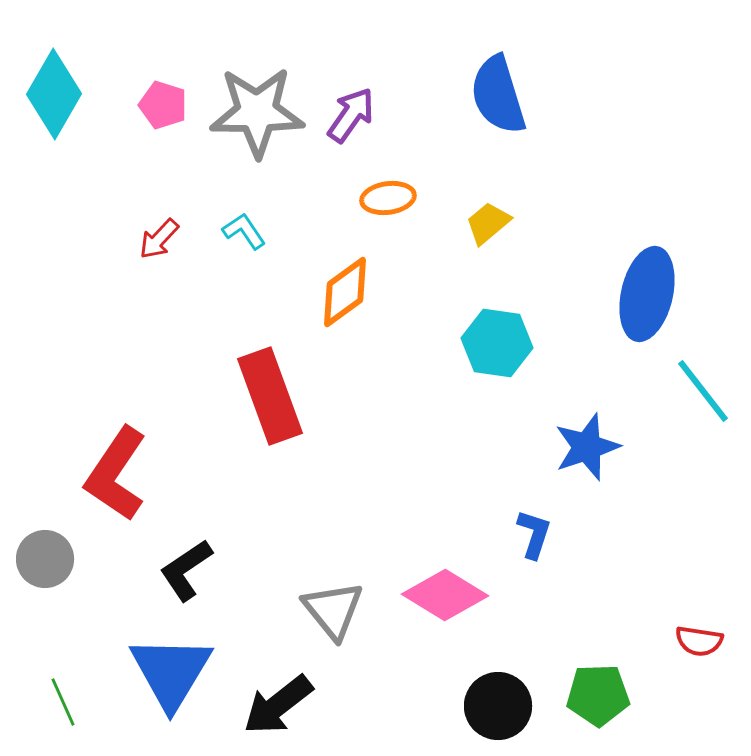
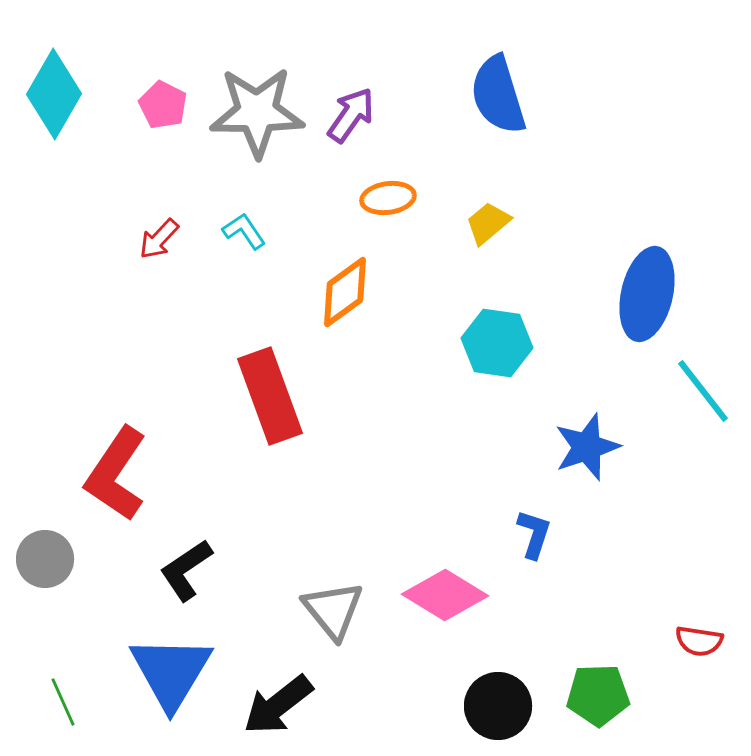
pink pentagon: rotated 9 degrees clockwise
